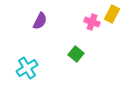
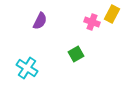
green square: rotated 21 degrees clockwise
cyan cross: rotated 25 degrees counterclockwise
